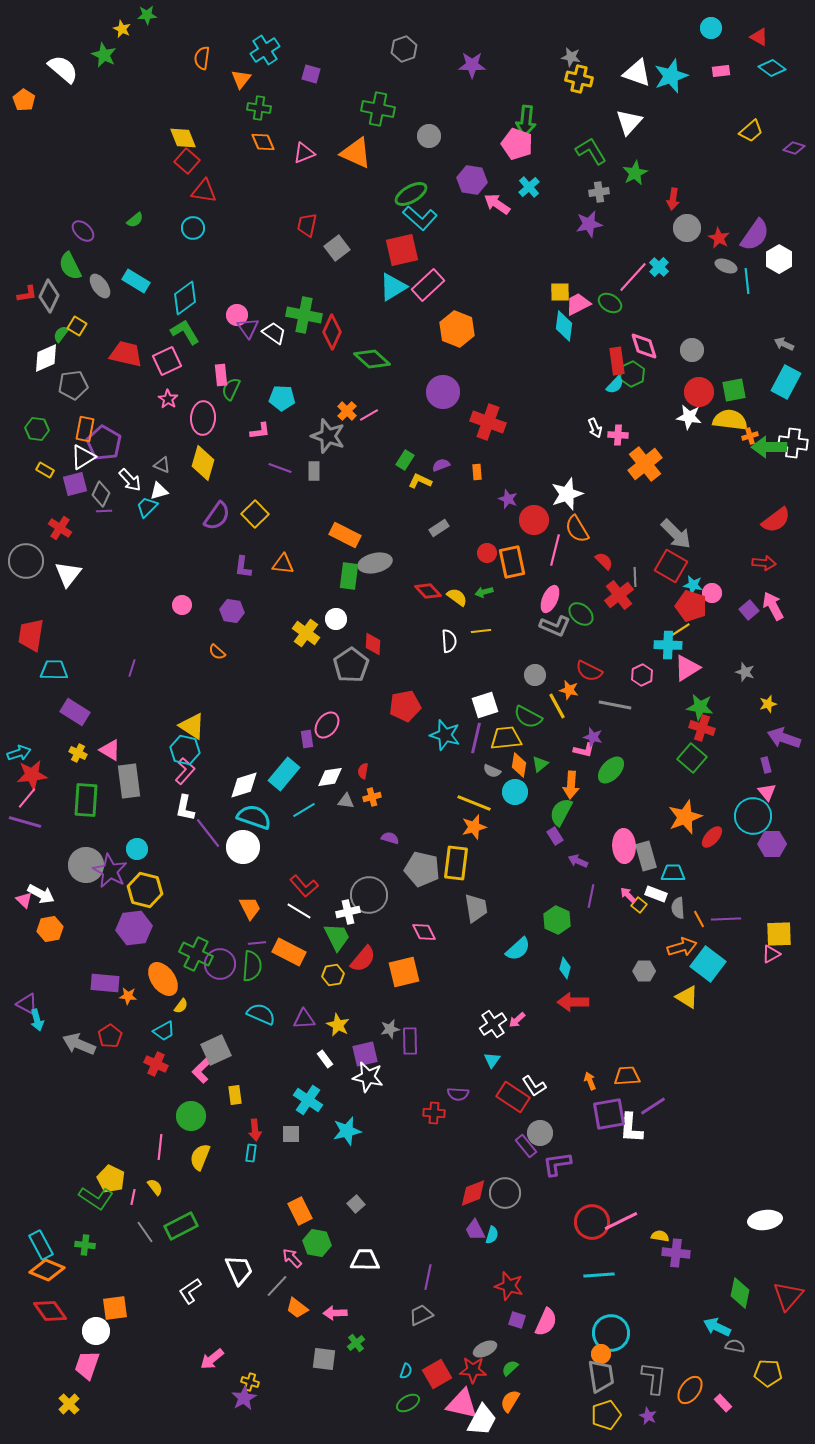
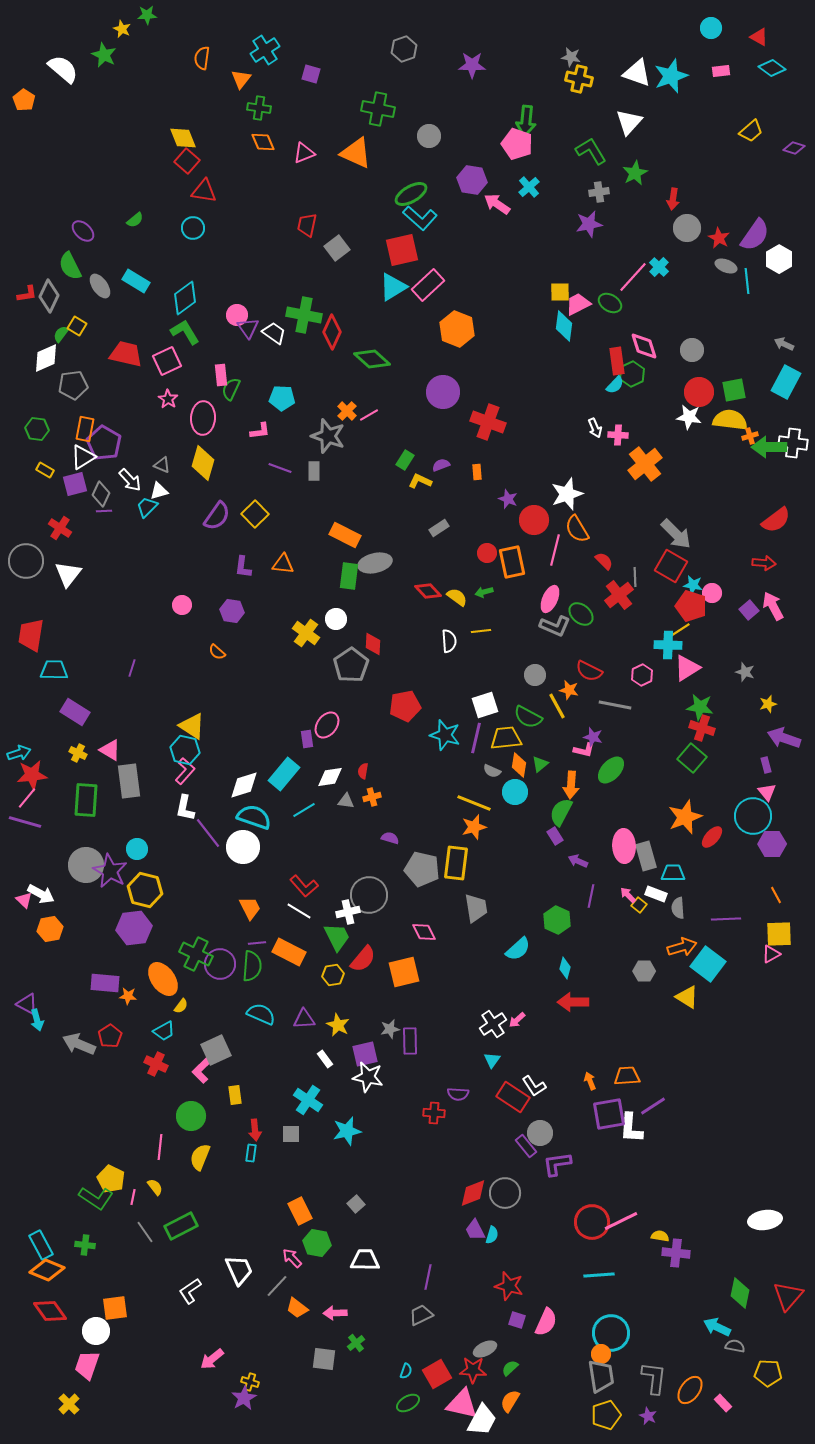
orange line at (699, 919): moved 77 px right, 24 px up
